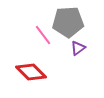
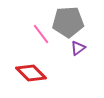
pink line: moved 2 px left, 1 px up
red diamond: moved 1 px down
